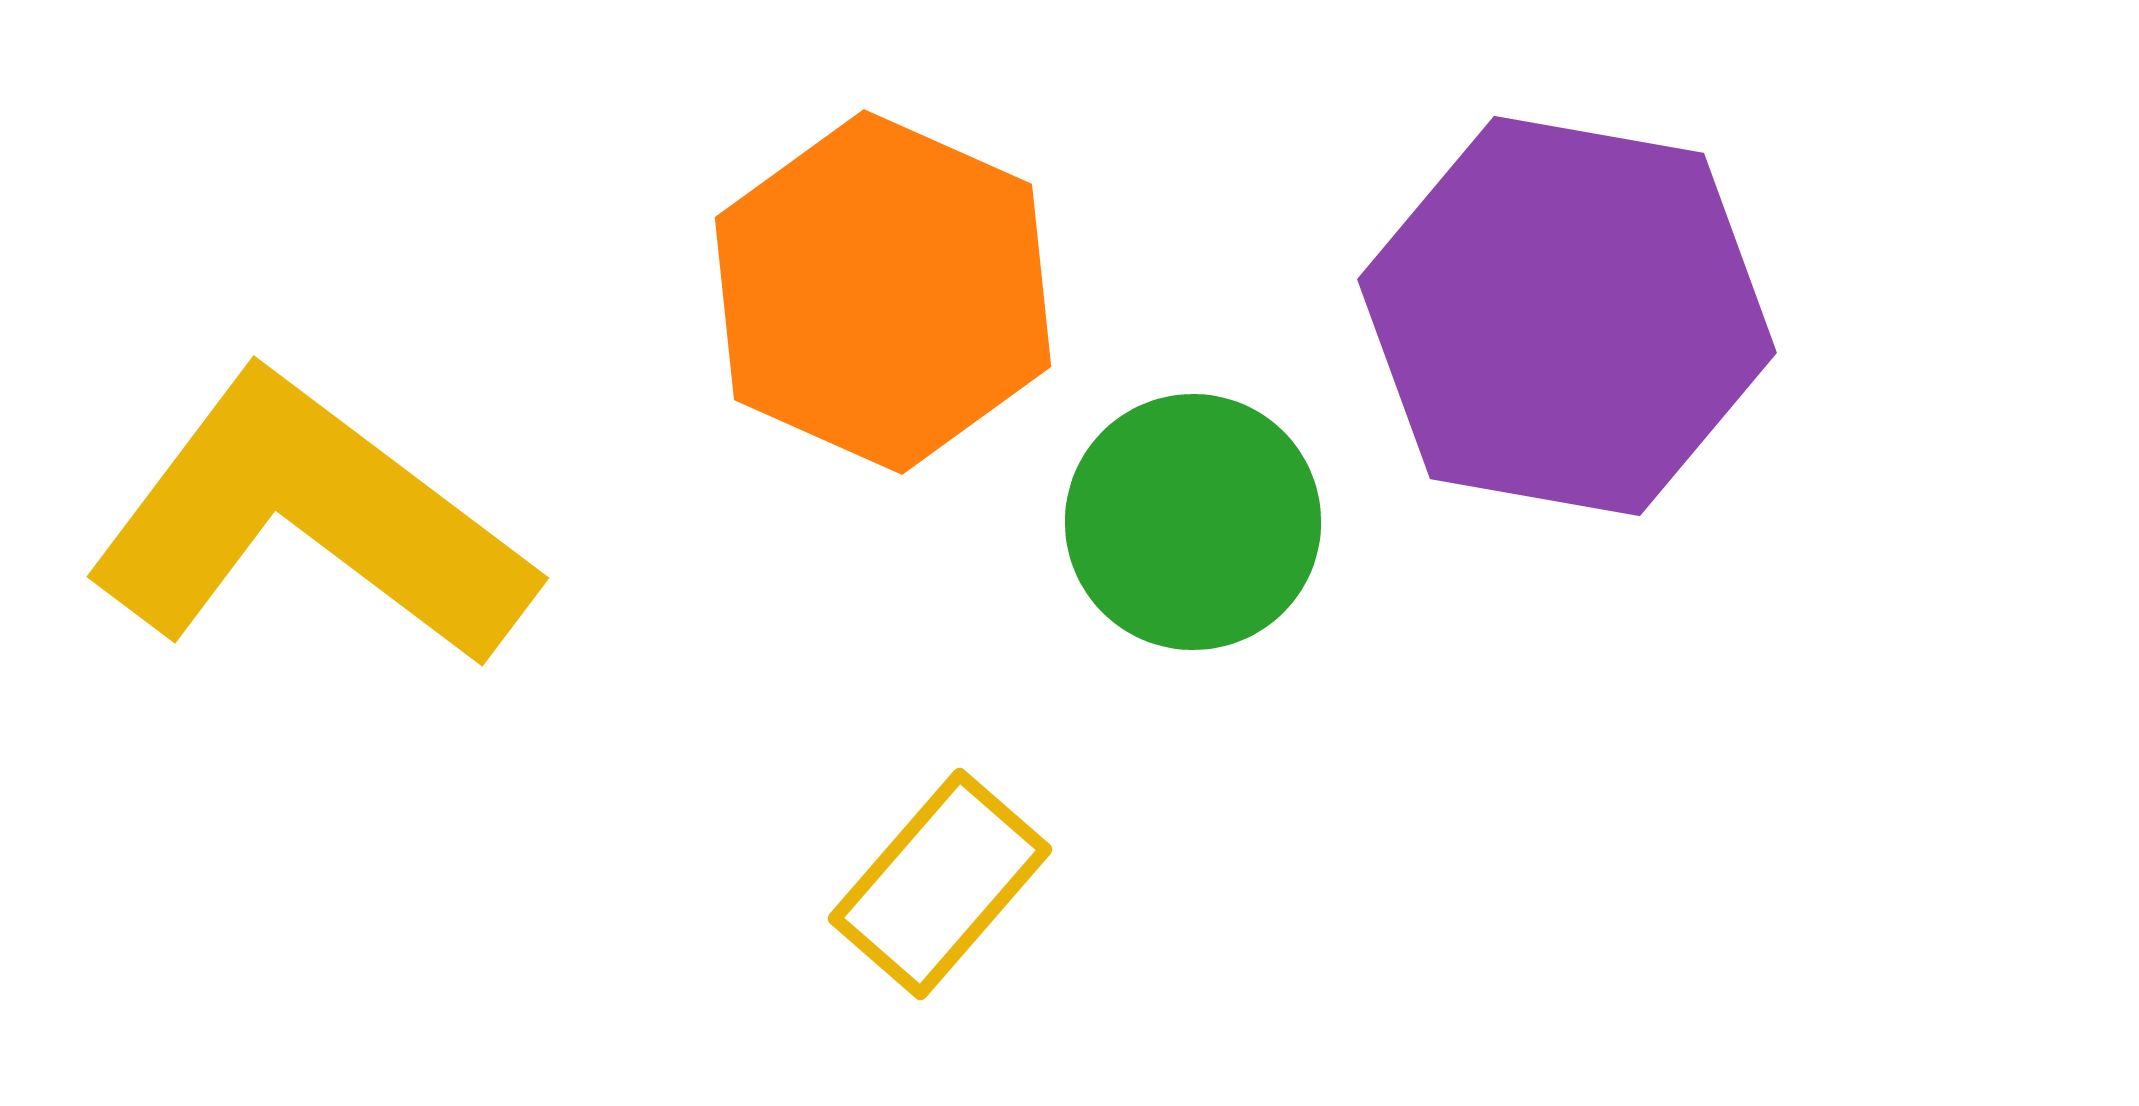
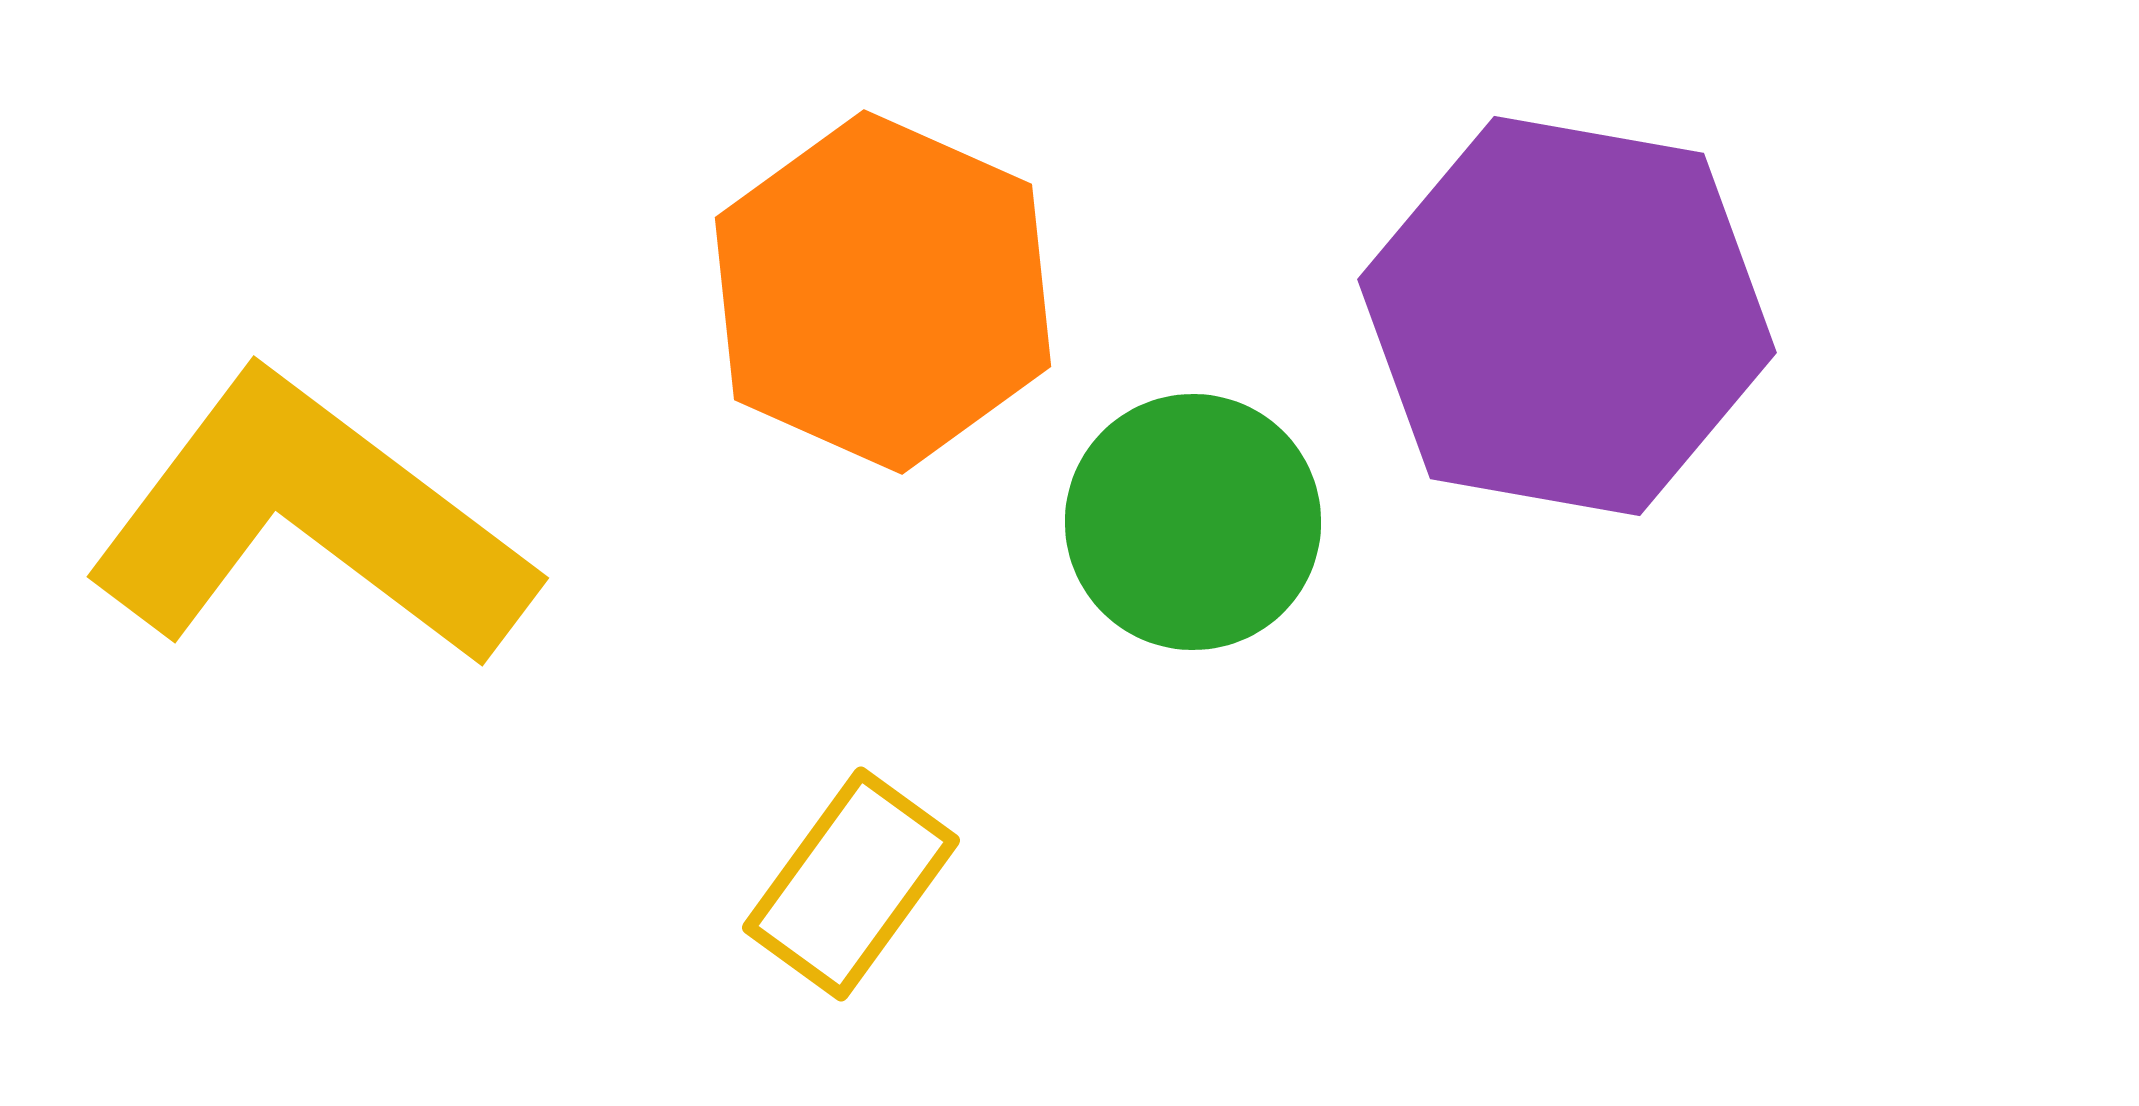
yellow rectangle: moved 89 px left; rotated 5 degrees counterclockwise
